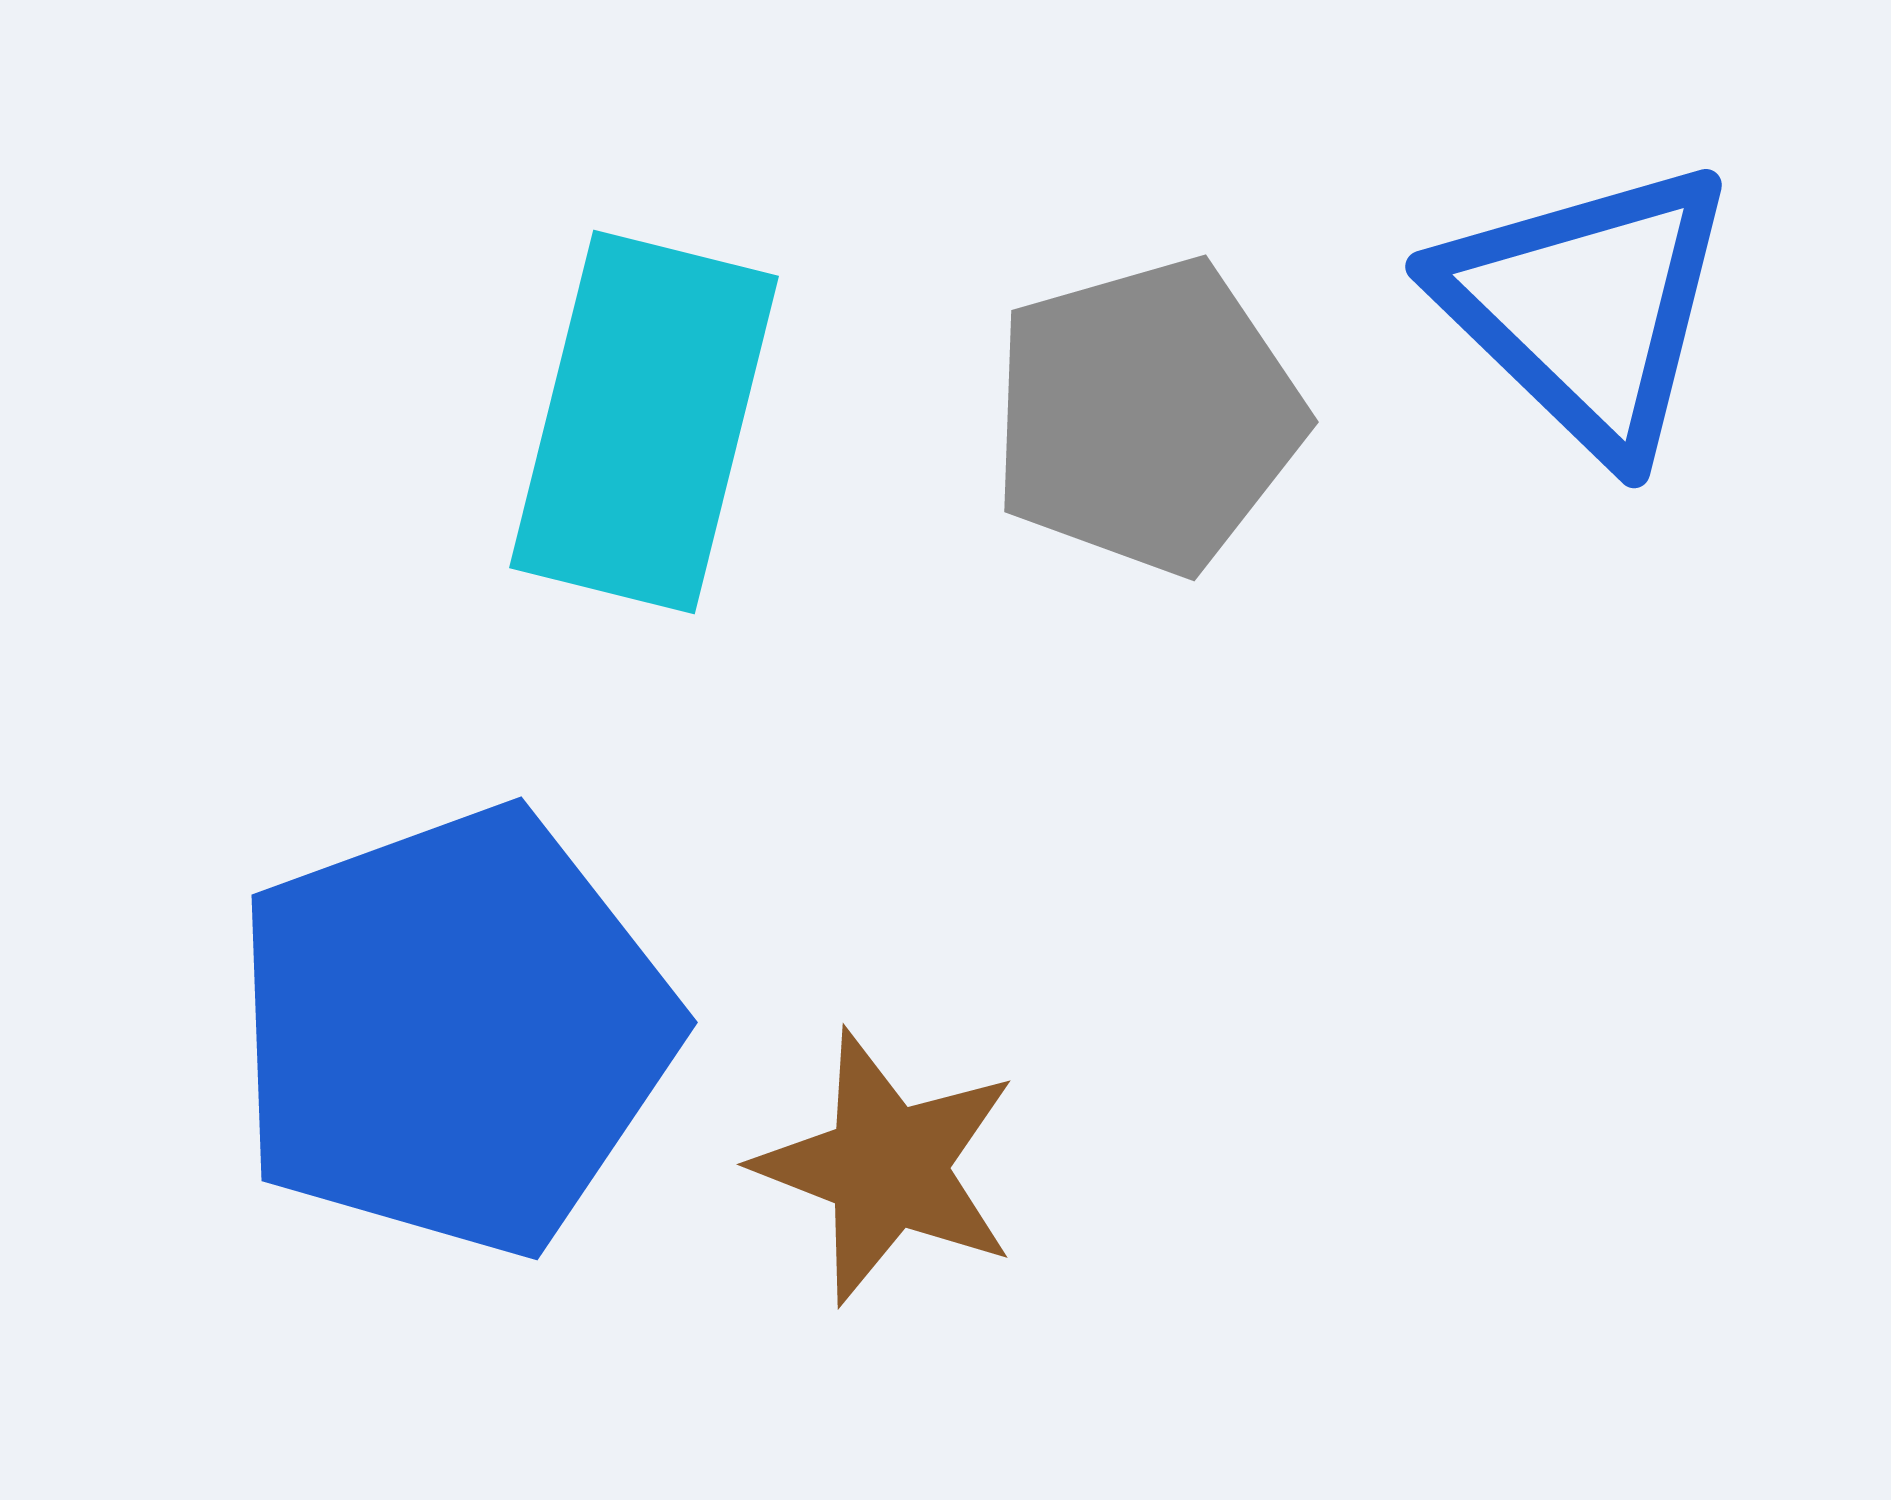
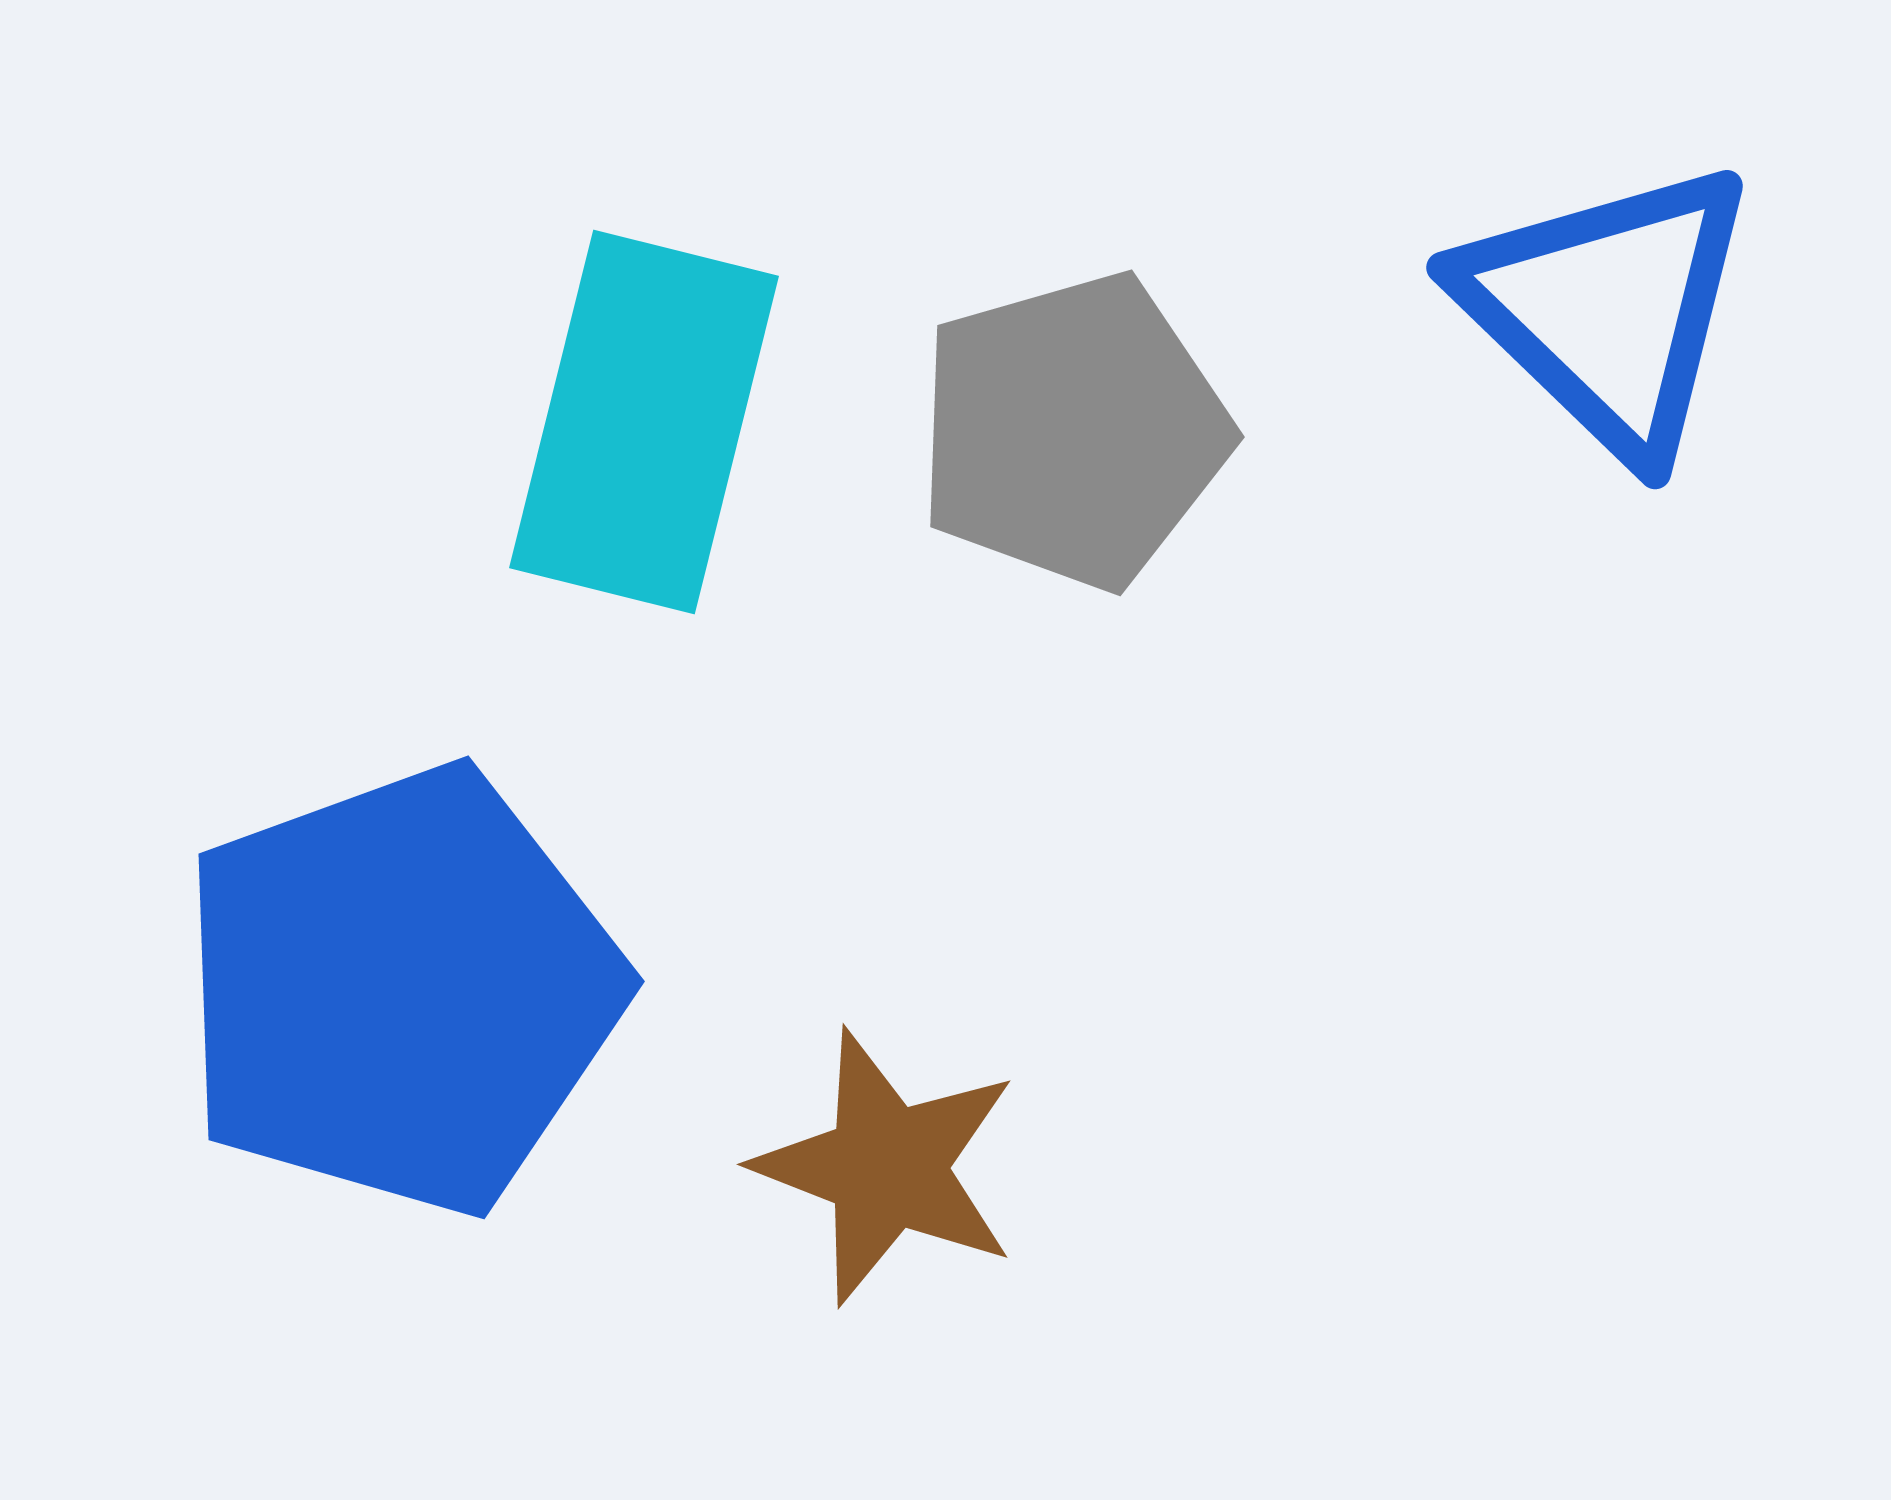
blue triangle: moved 21 px right, 1 px down
gray pentagon: moved 74 px left, 15 px down
blue pentagon: moved 53 px left, 41 px up
